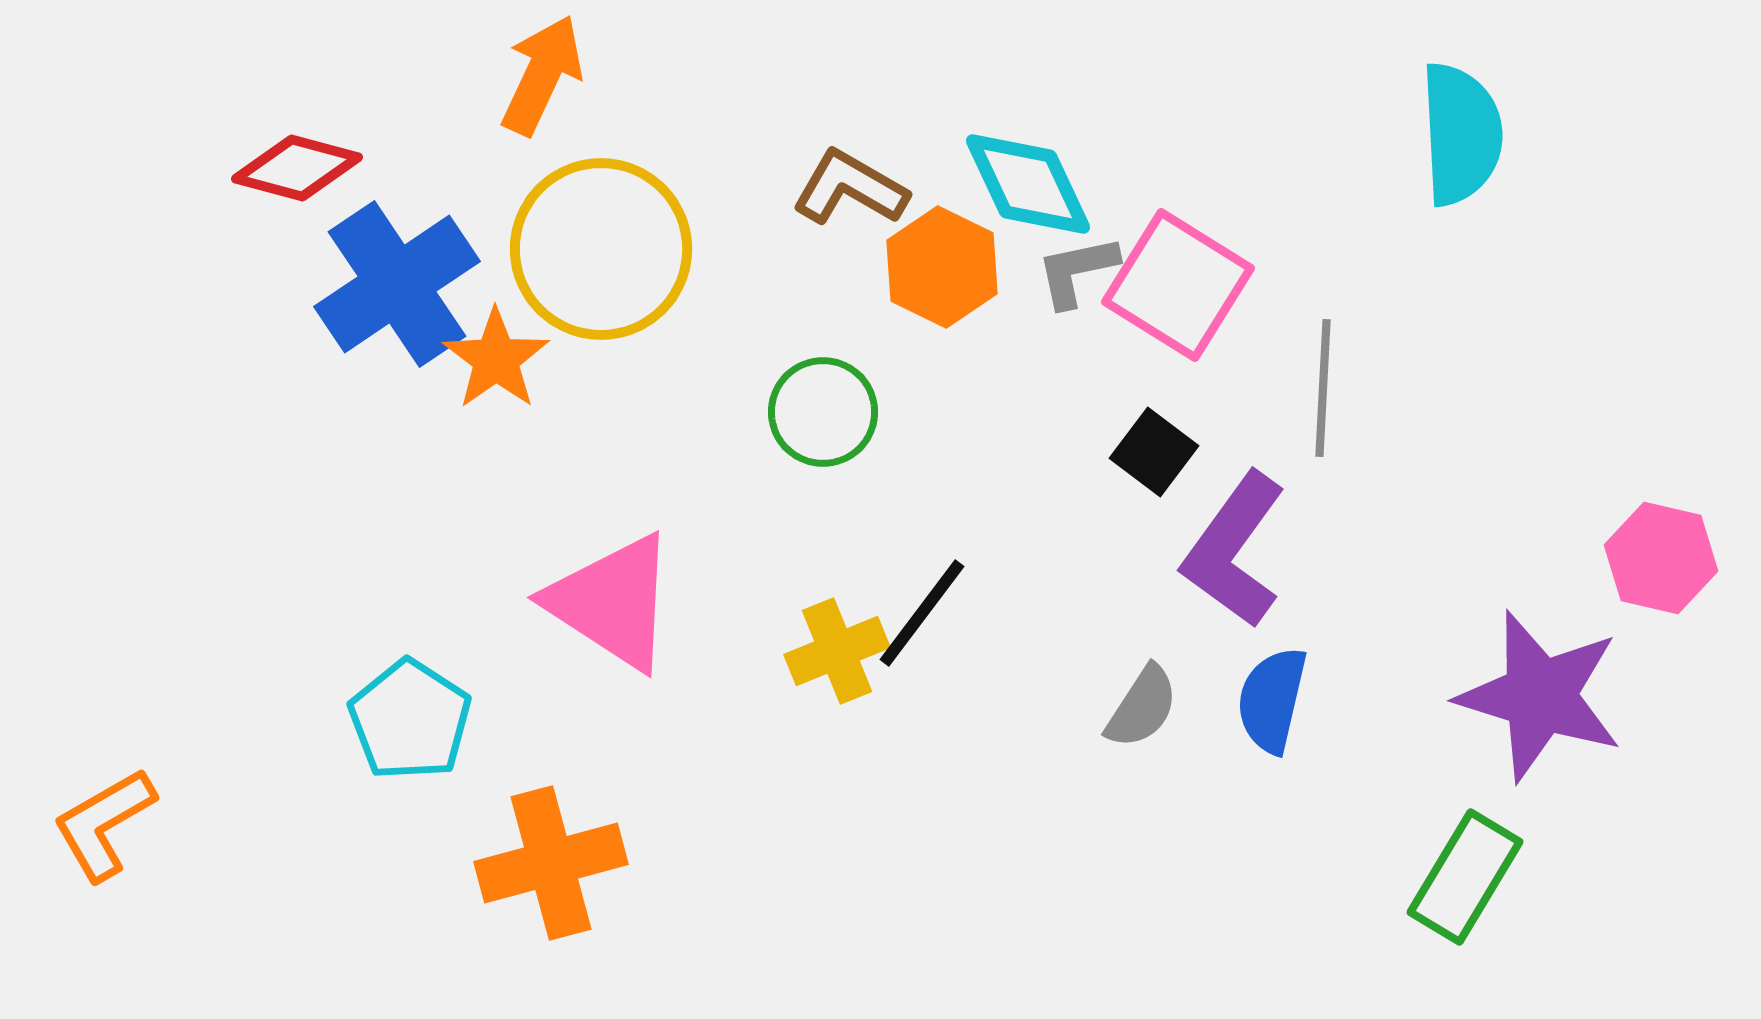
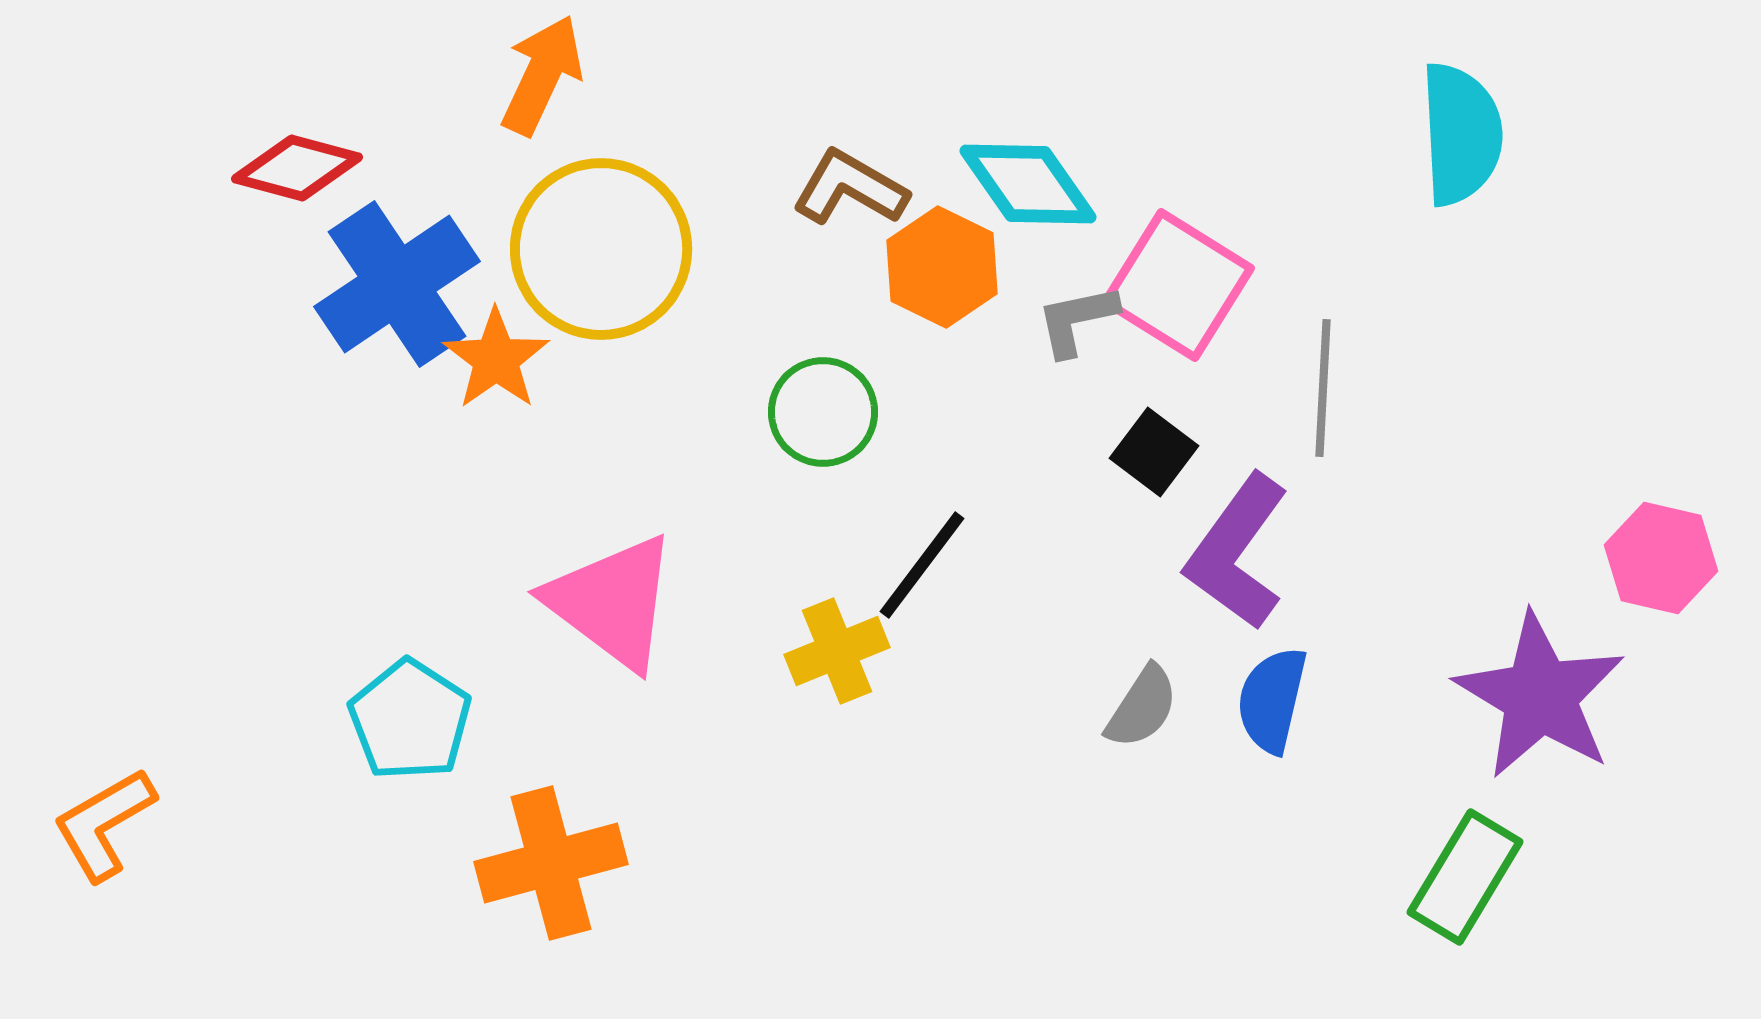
cyan diamond: rotated 10 degrees counterclockwise
gray L-shape: moved 49 px down
purple L-shape: moved 3 px right, 2 px down
pink triangle: rotated 4 degrees clockwise
black line: moved 48 px up
purple star: rotated 14 degrees clockwise
